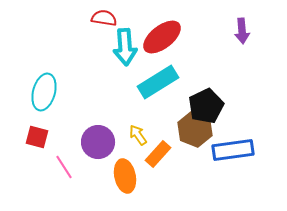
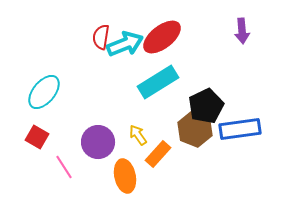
red semicircle: moved 3 px left, 19 px down; rotated 90 degrees counterclockwise
cyan arrow: moved 3 px up; rotated 108 degrees counterclockwise
cyan ellipse: rotated 24 degrees clockwise
red square: rotated 15 degrees clockwise
blue rectangle: moved 7 px right, 21 px up
